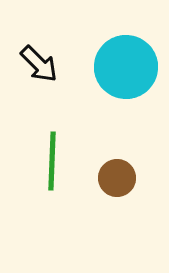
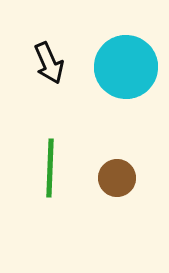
black arrow: moved 10 px right, 1 px up; rotated 21 degrees clockwise
green line: moved 2 px left, 7 px down
